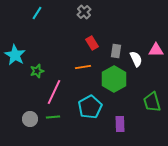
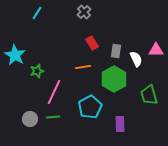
green trapezoid: moved 3 px left, 7 px up
